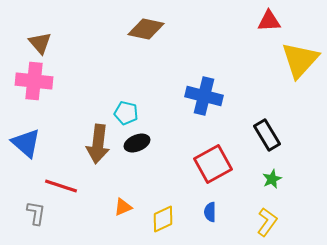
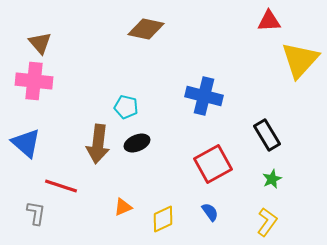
cyan pentagon: moved 6 px up
blue semicircle: rotated 144 degrees clockwise
